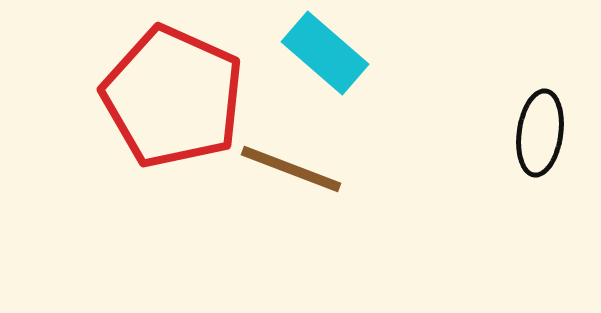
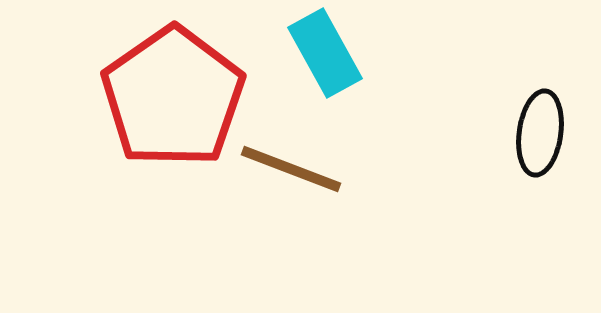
cyan rectangle: rotated 20 degrees clockwise
red pentagon: rotated 13 degrees clockwise
